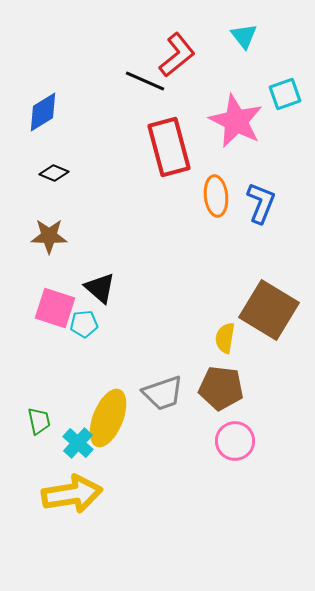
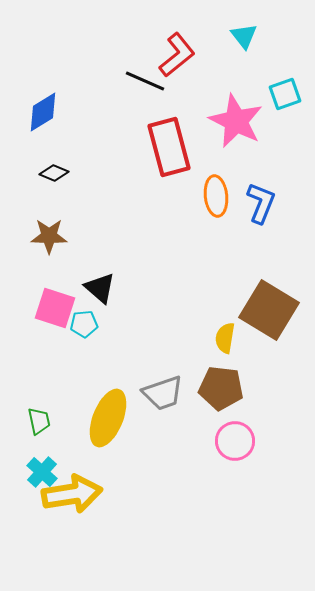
cyan cross: moved 36 px left, 29 px down
